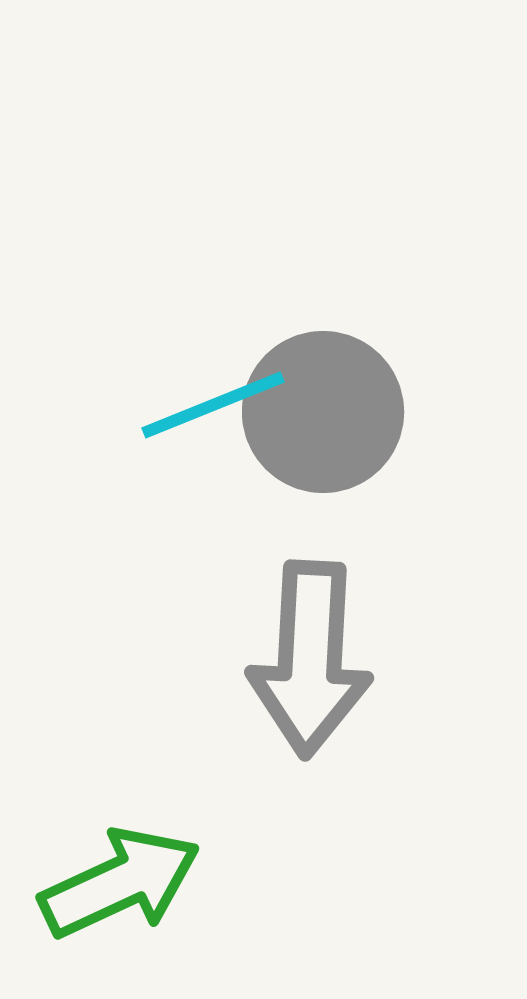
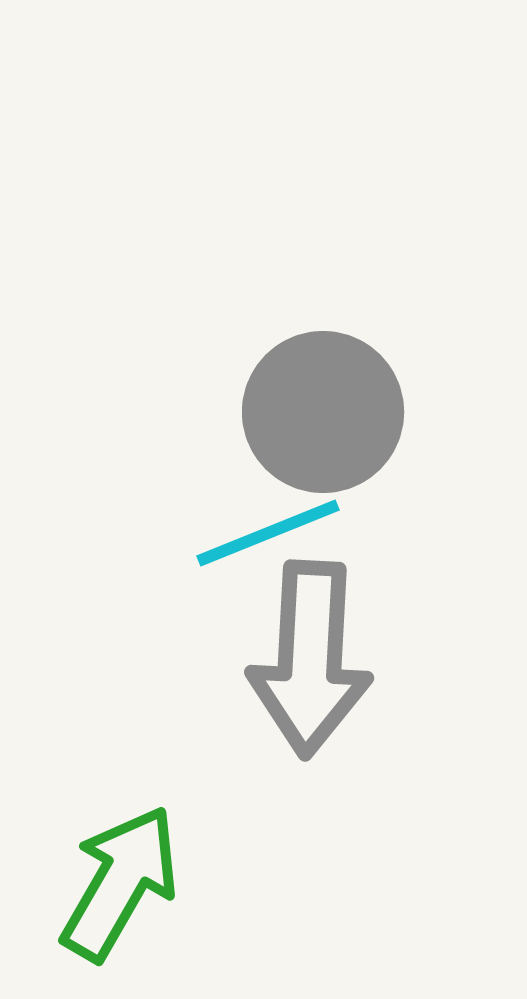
cyan line: moved 55 px right, 128 px down
green arrow: rotated 35 degrees counterclockwise
